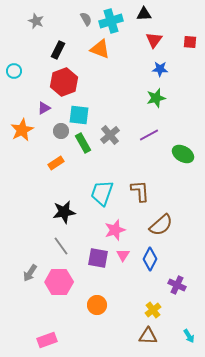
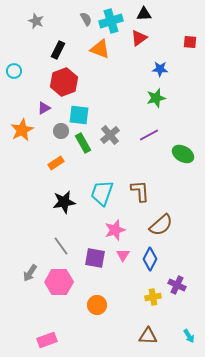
red triangle: moved 15 px left, 2 px up; rotated 18 degrees clockwise
black star: moved 10 px up
purple square: moved 3 px left
yellow cross: moved 13 px up; rotated 28 degrees clockwise
